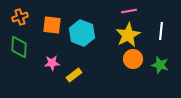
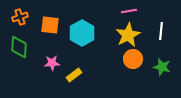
orange square: moved 2 px left
cyan hexagon: rotated 10 degrees clockwise
green star: moved 2 px right, 2 px down
